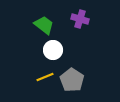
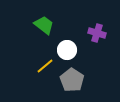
purple cross: moved 17 px right, 14 px down
white circle: moved 14 px right
yellow line: moved 11 px up; rotated 18 degrees counterclockwise
